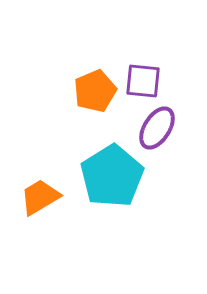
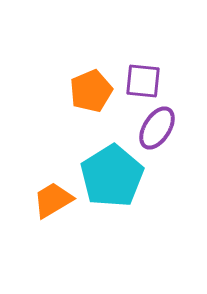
orange pentagon: moved 4 px left
orange trapezoid: moved 13 px right, 3 px down
